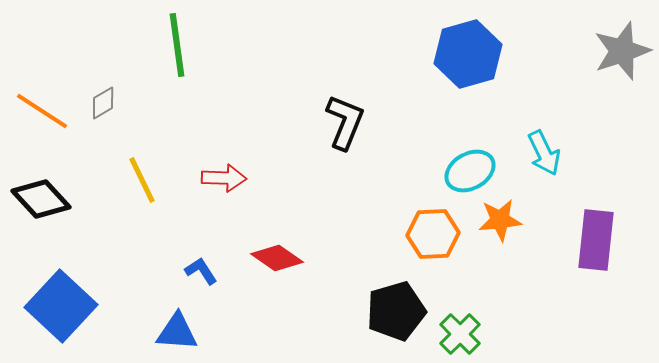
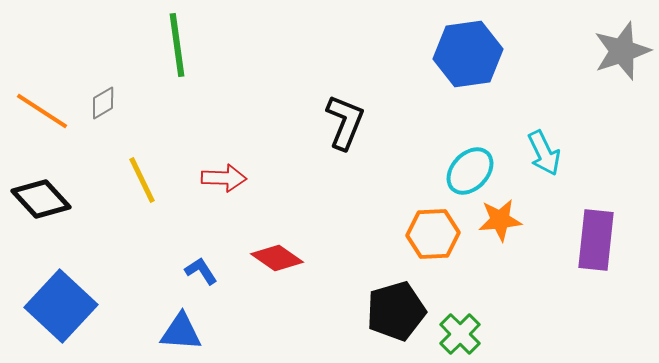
blue hexagon: rotated 8 degrees clockwise
cyan ellipse: rotated 18 degrees counterclockwise
blue triangle: moved 4 px right
